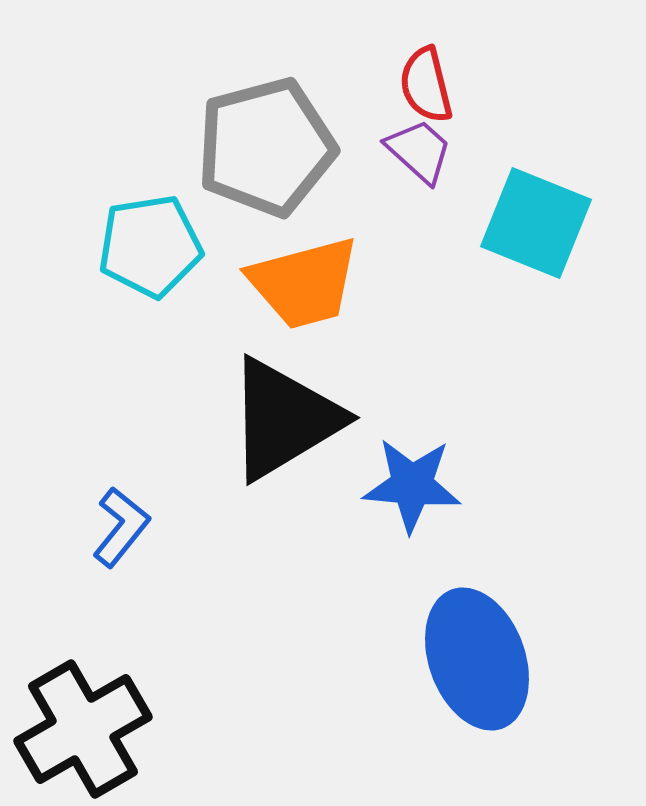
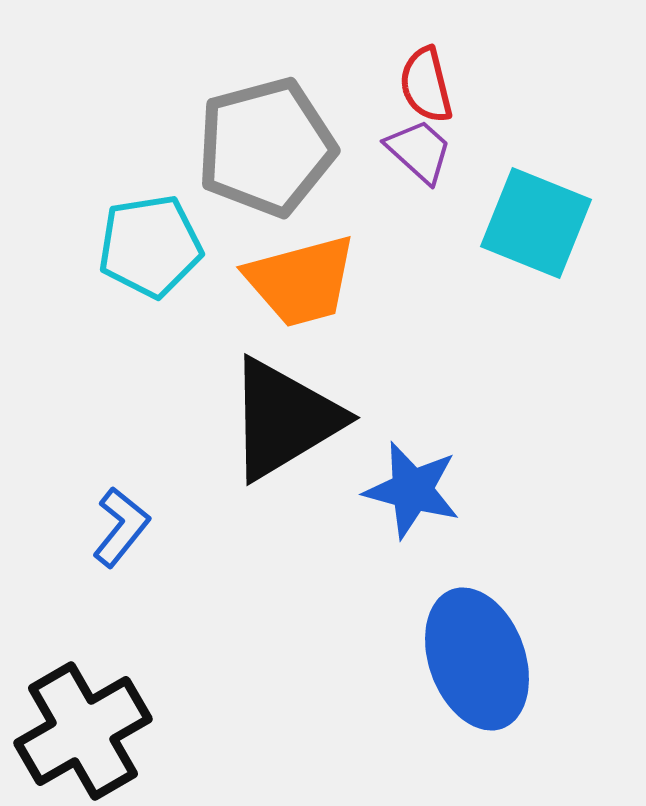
orange trapezoid: moved 3 px left, 2 px up
blue star: moved 5 px down; rotated 10 degrees clockwise
black cross: moved 2 px down
